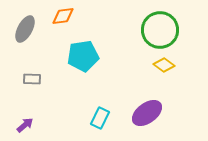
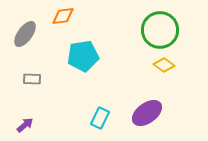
gray ellipse: moved 5 px down; rotated 8 degrees clockwise
